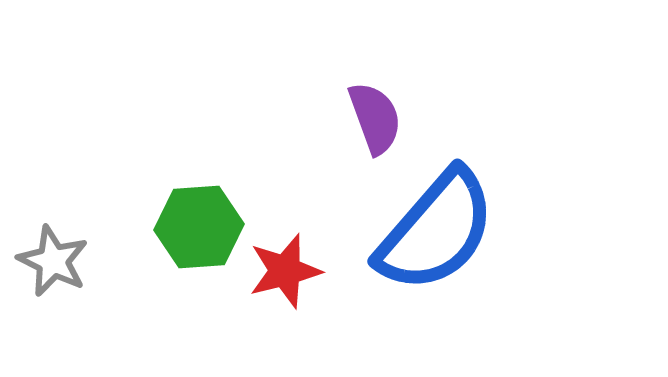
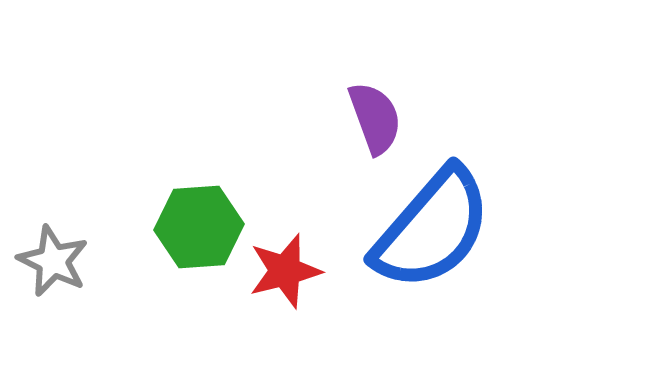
blue semicircle: moved 4 px left, 2 px up
